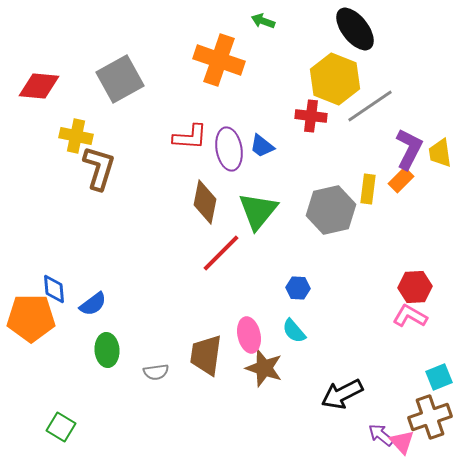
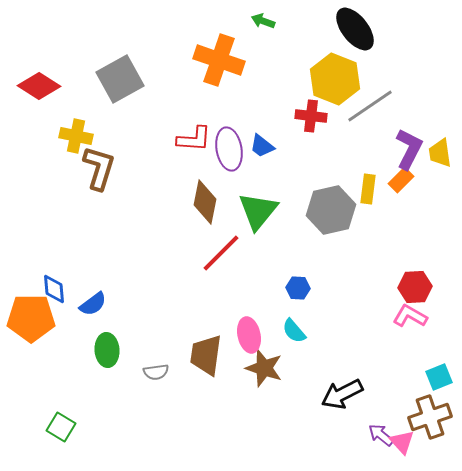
red diamond: rotated 27 degrees clockwise
red L-shape: moved 4 px right, 2 px down
